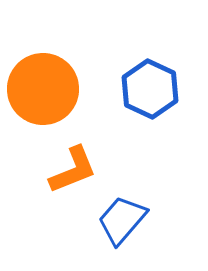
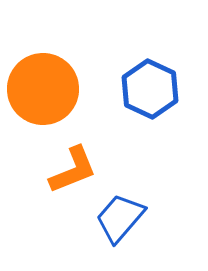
blue trapezoid: moved 2 px left, 2 px up
